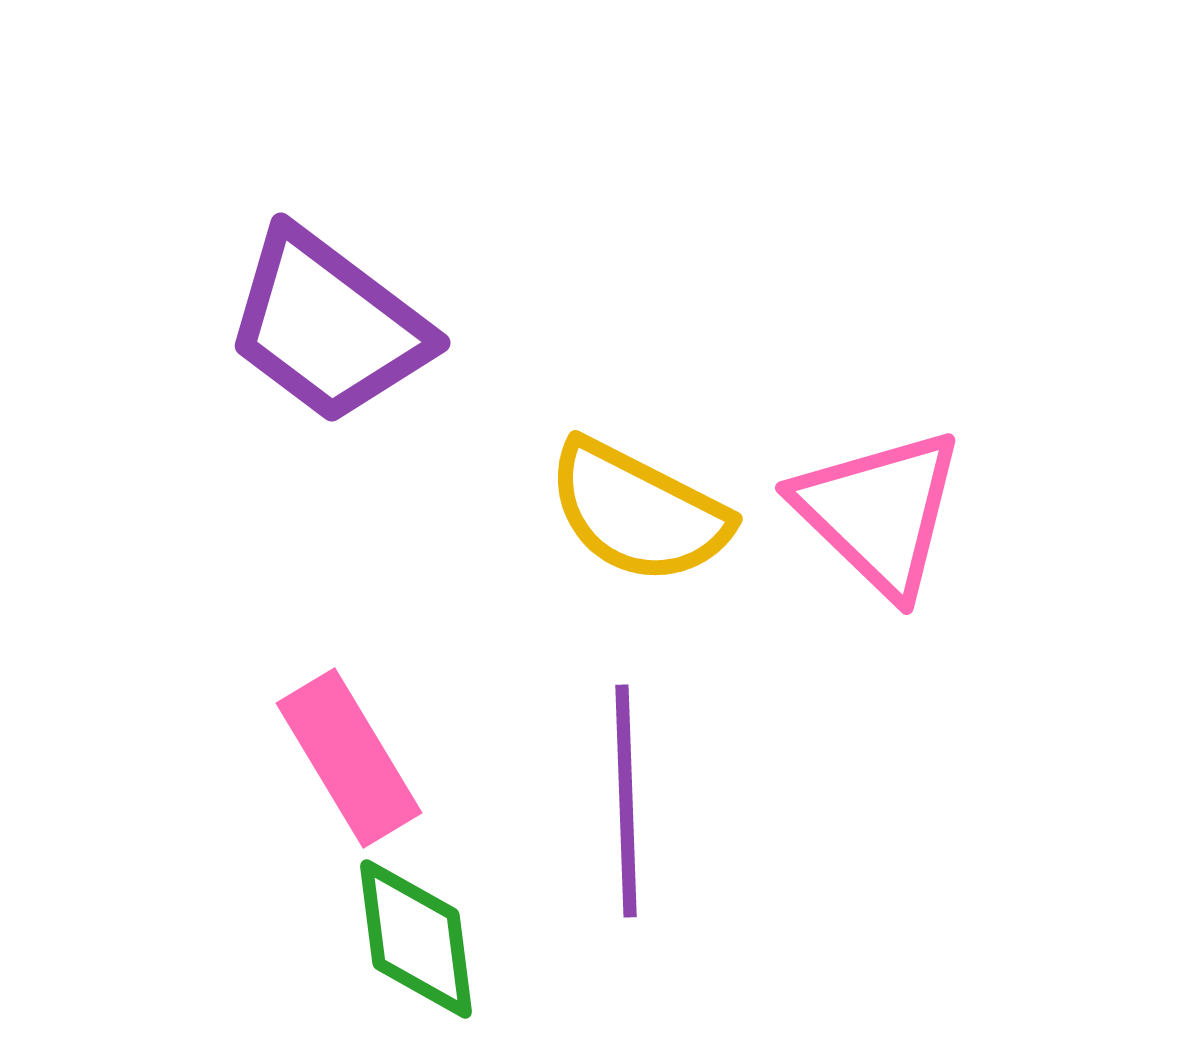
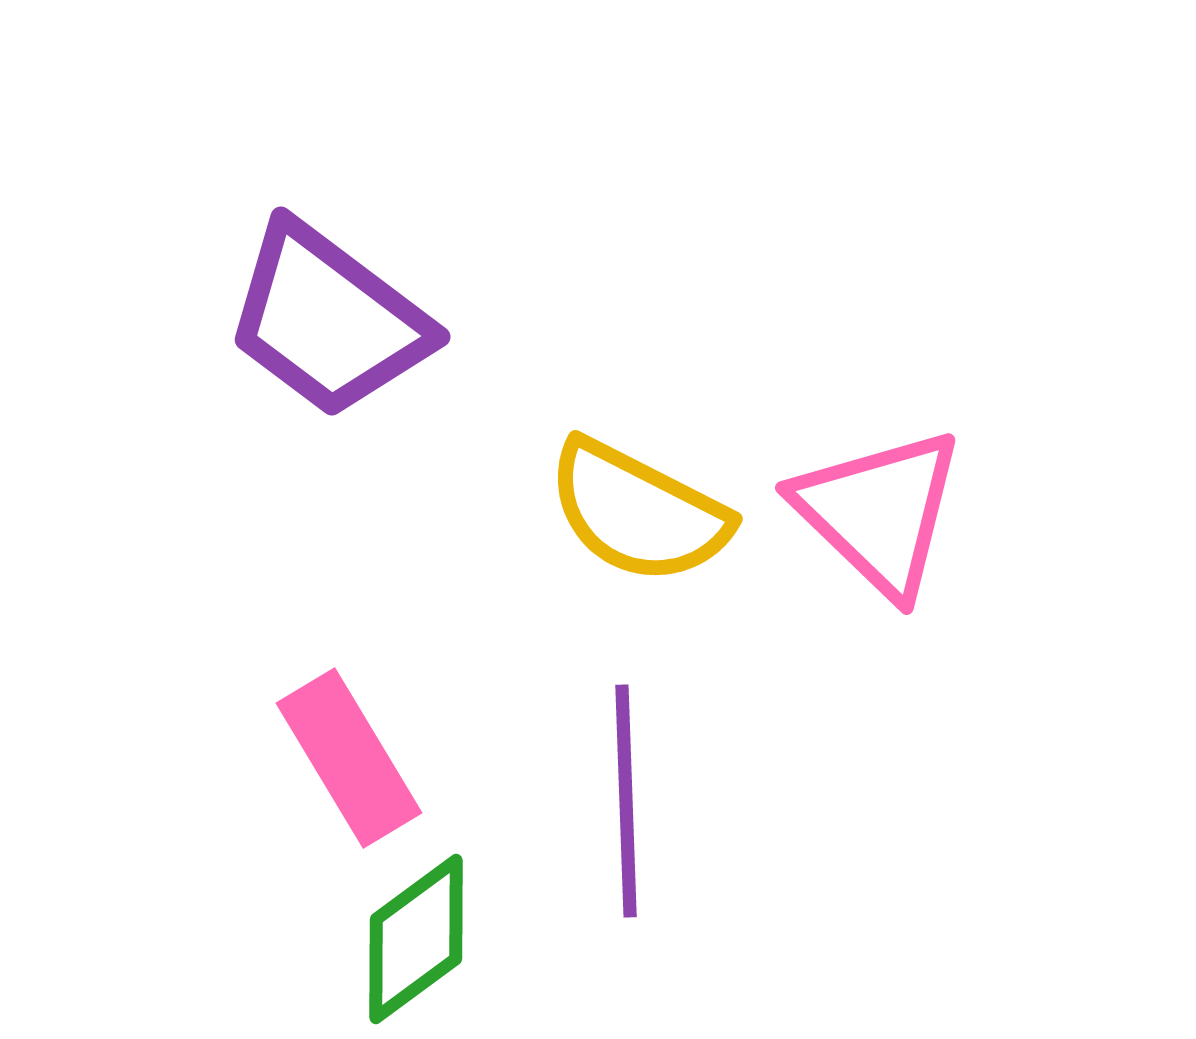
purple trapezoid: moved 6 px up
green diamond: rotated 61 degrees clockwise
